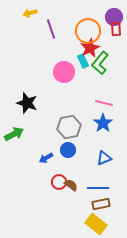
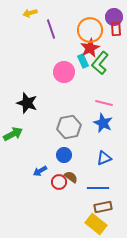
orange circle: moved 2 px right, 1 px up
blue star: rotated 12 degrees counterclockwise
green arrow: moved 1 px left
blue circle: moved 4 px left, 5 px down
blue arrow: moved 6 px left, 13 px down
brown semicircle: moved 8 px up
brown rectangle: moved 2 px right, 3 px down
